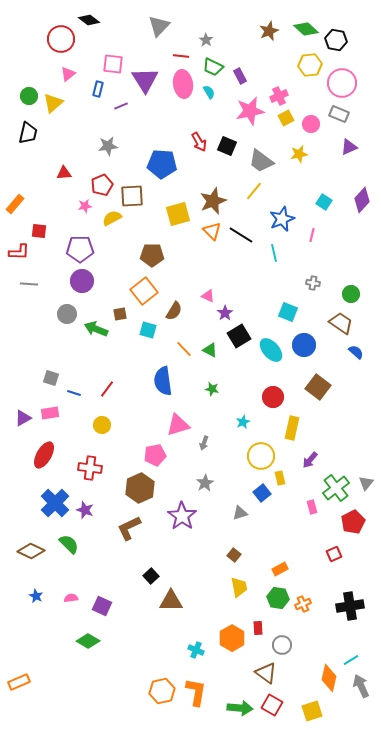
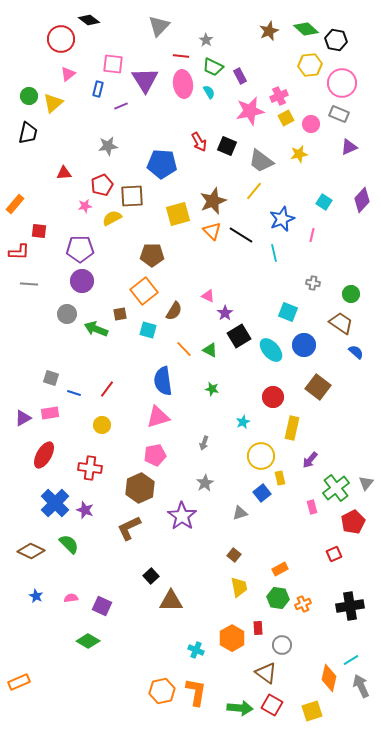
pink triangle at (178, 425): moved 20 px left, 8 px up
